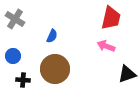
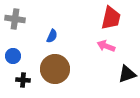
gray cross: rotated 24 degrees counterclockwise
